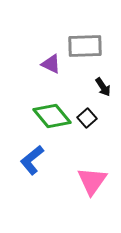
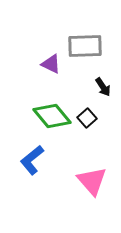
pink triangle: rotated 16 degrees counterclockwise
